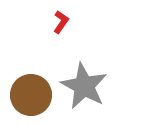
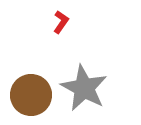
gray star: moved 2 px down
